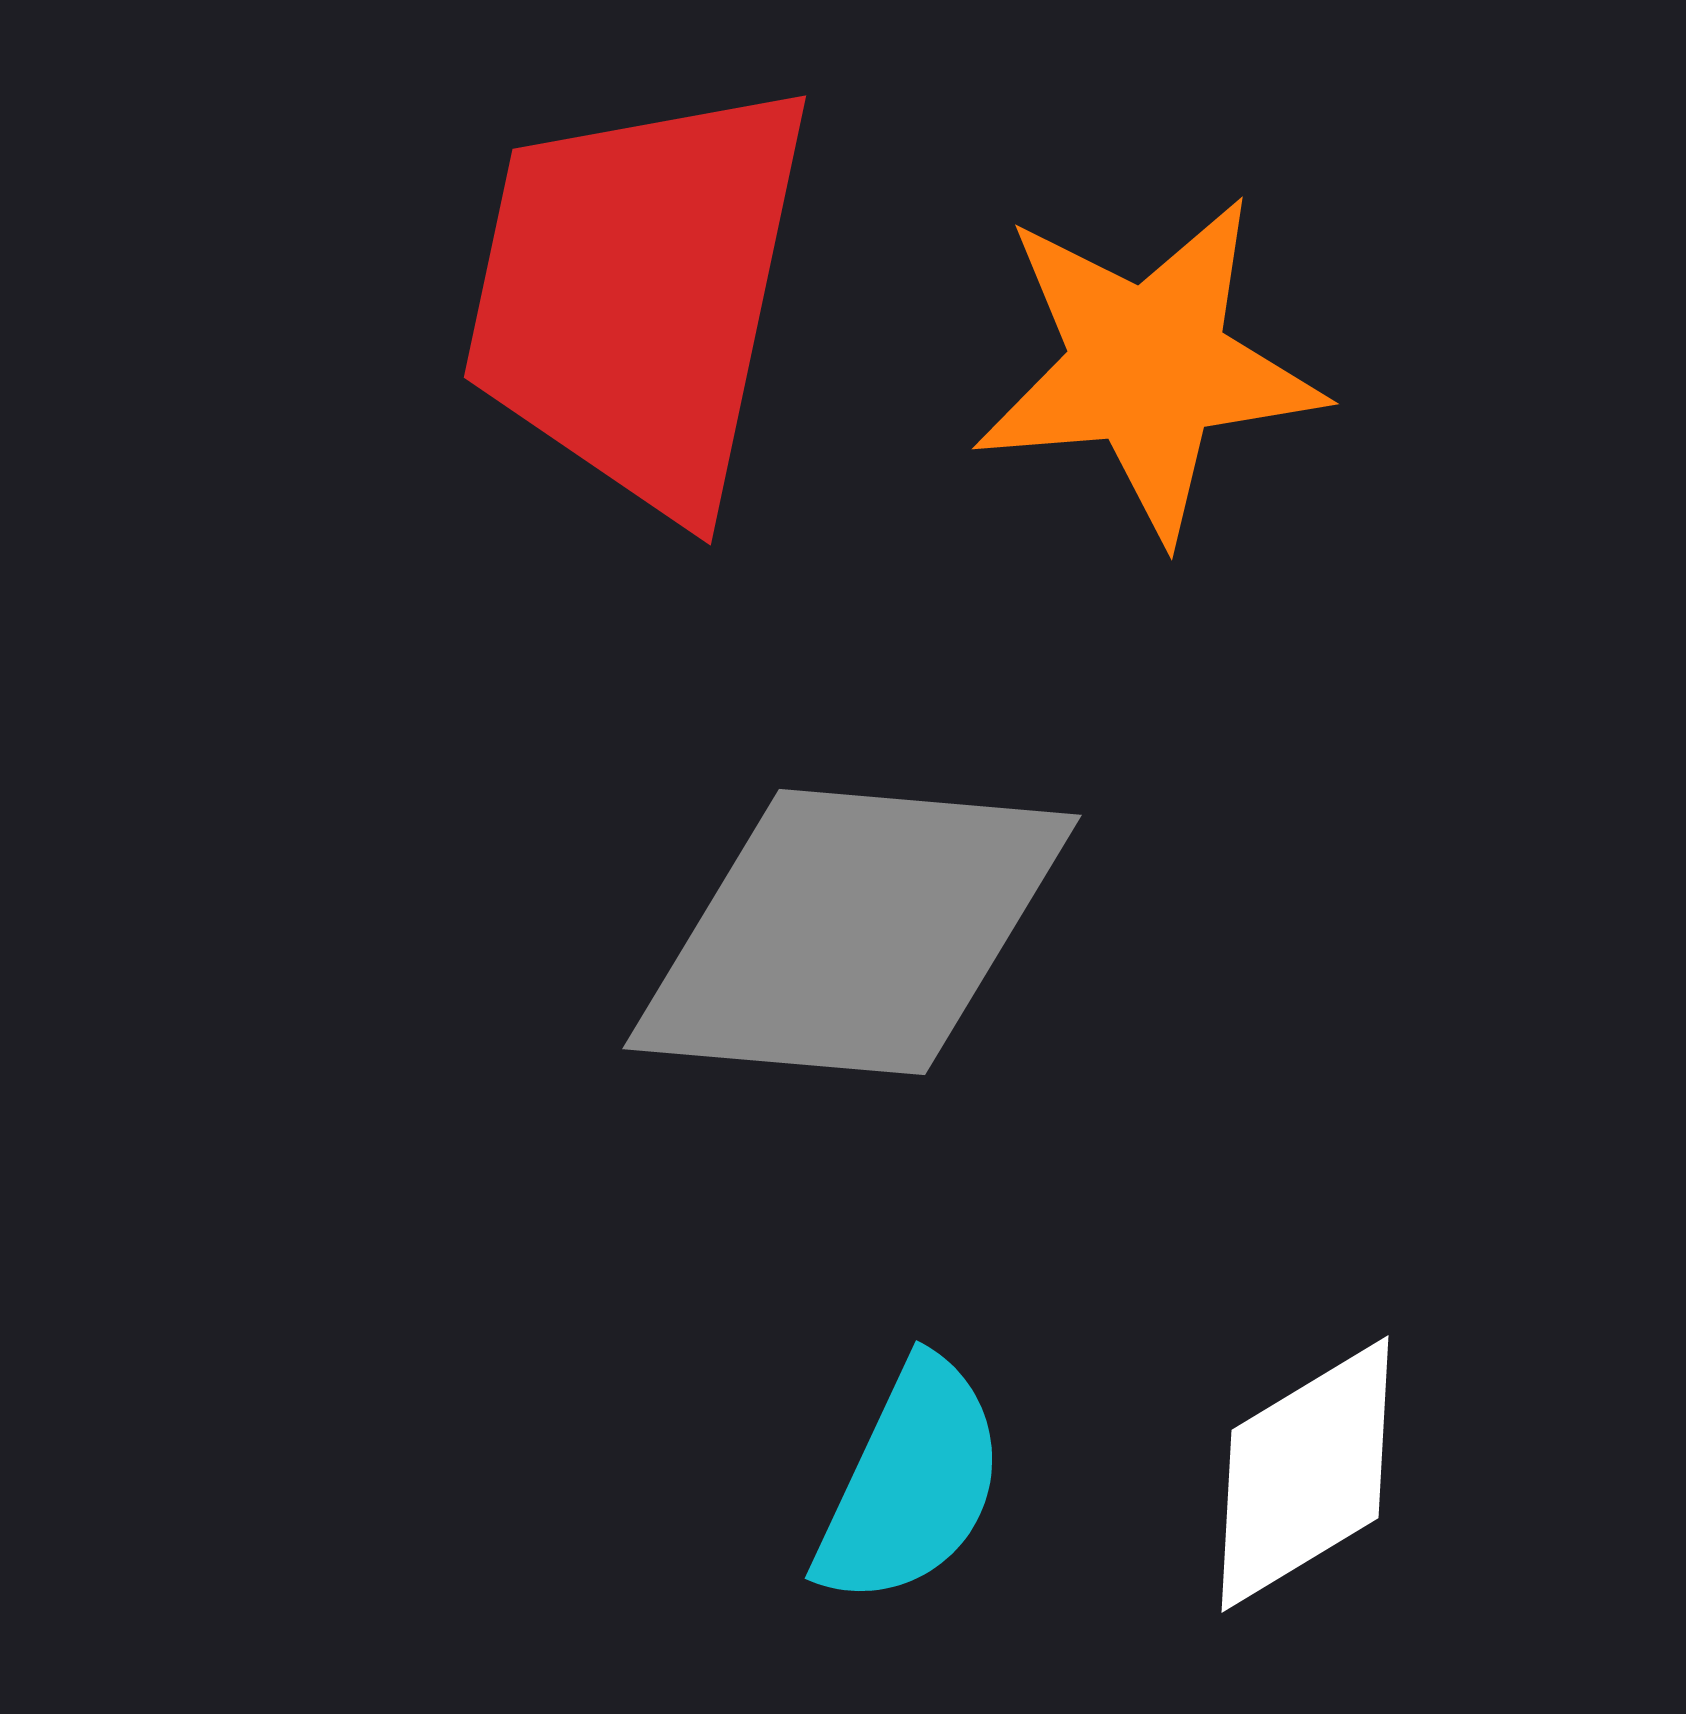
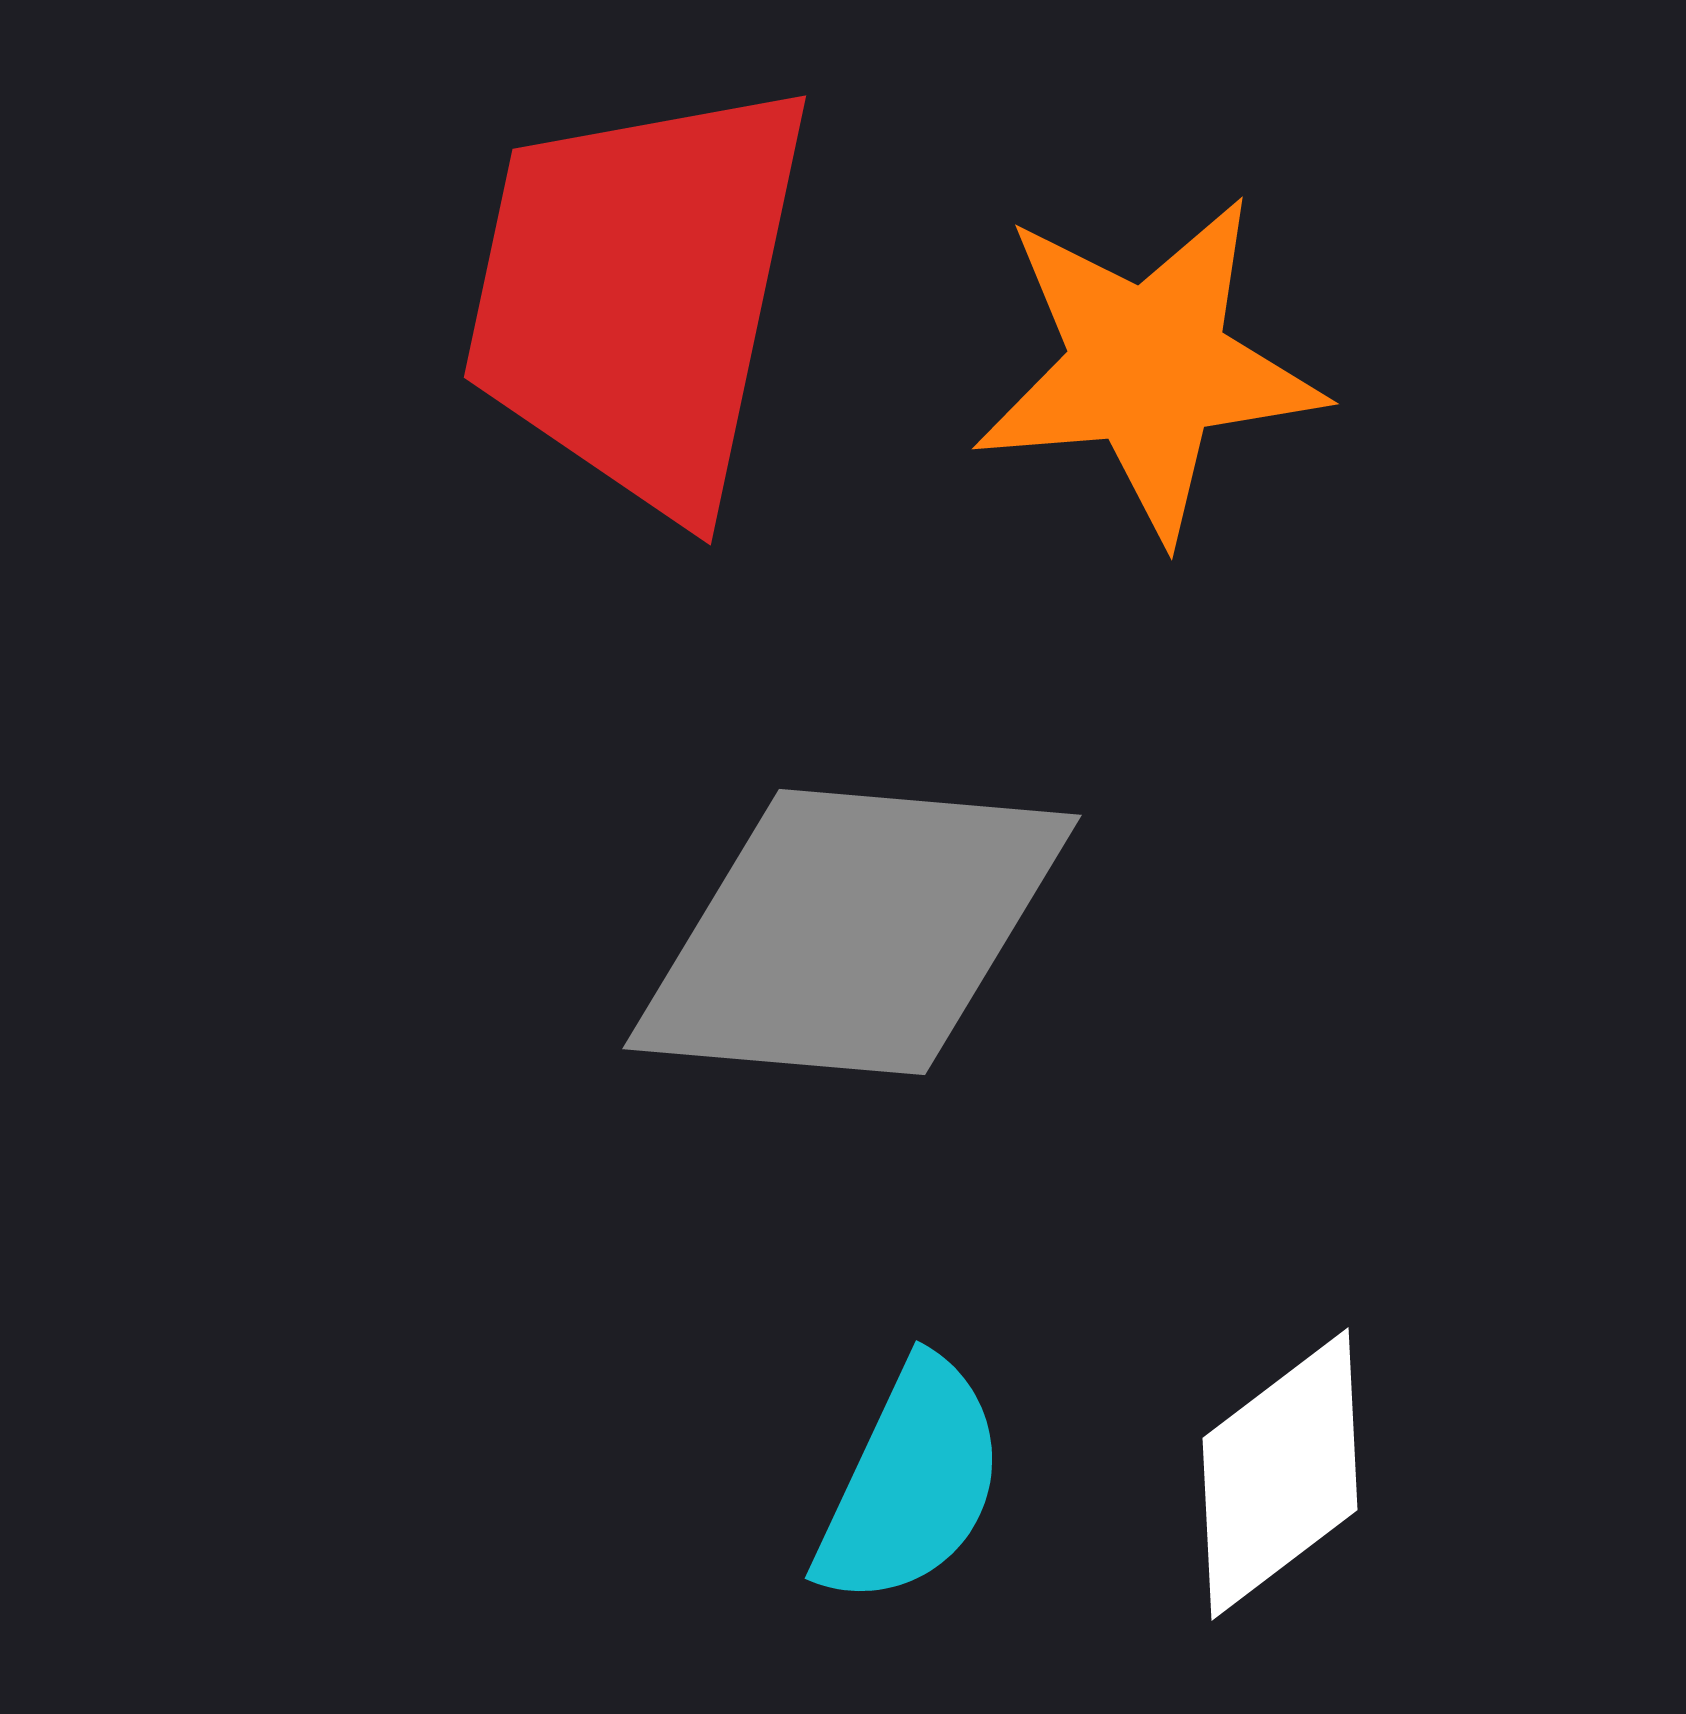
white diamond: moved 25 px left; rotated 6 degrees counterclockwise
